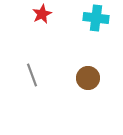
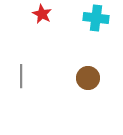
red star: rotated 18 degrees counterclockwise
gray line: moved 11 px left, 1 px down; rotated 20 degrees clockwise
